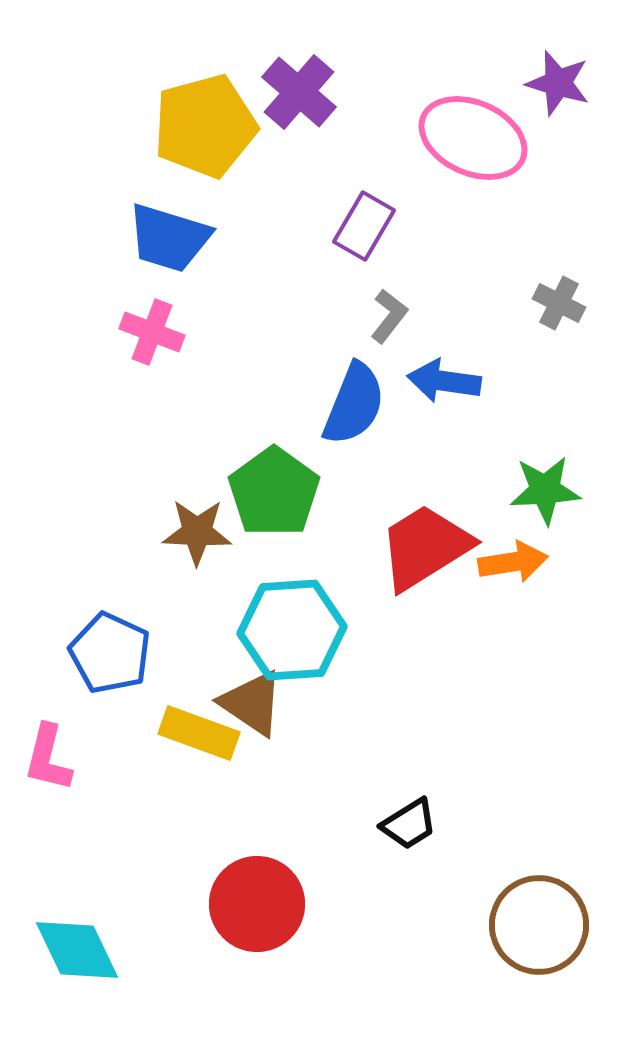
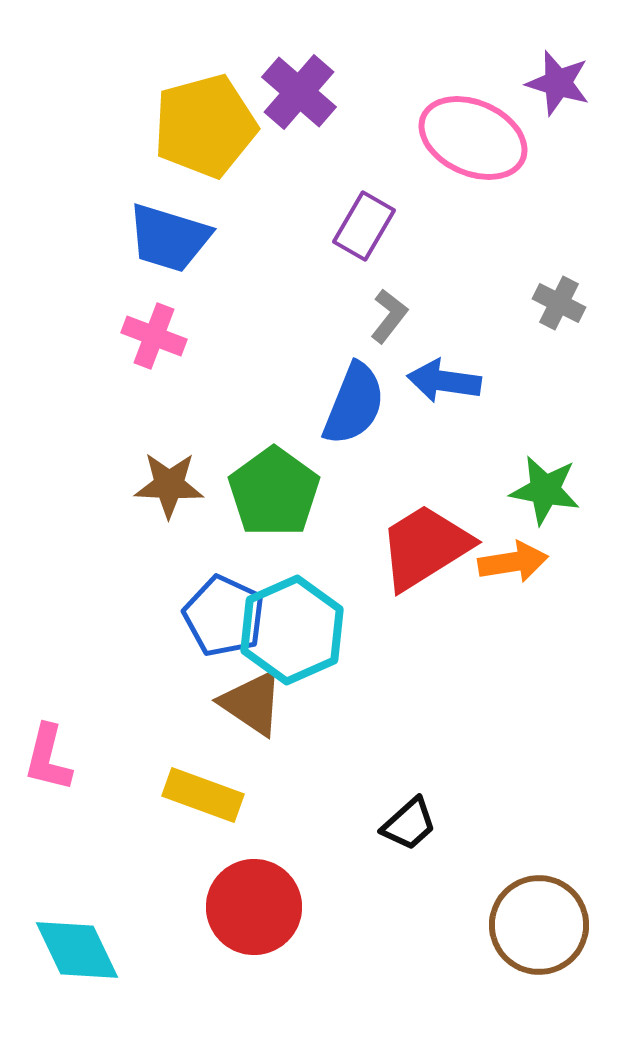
pink cross: moved 2 px right, 4 px down
green star: rotated 14 degrees clockwise
brown star: moved 28 px left, 47 px up
cyan hexagon: rotated 20 degrees counterclockwise
blue pentagon: moved 114 px right, 37 px up
yellow rectangle: moved 4 px right, 62 px down
black trapezoid: rotated 10 degrees counterclockwise
red circle: moved 3 px left, 3 px down
